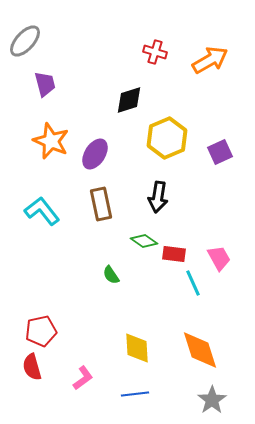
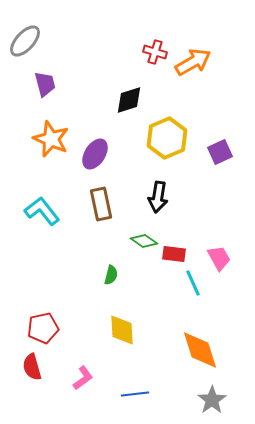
orange arrow: moved 17 px left, 2 px down
orange star: moved 2 px up
green semicircle: rotated 132 degrees counterclockwise
red pentagon: moved 2 px right, 3 px up
yellow diamond: moved 15 px left, 18 px up
